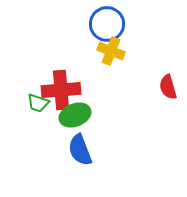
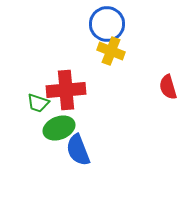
red cross: moved 5 px right
green ellipse: moved 16 px left, 13 px down
blue semicircle: moved 2 px left
